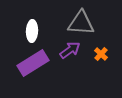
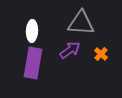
purple rectangle: rotated 48 degrees counterclockwise
